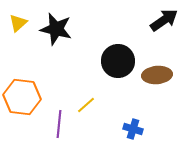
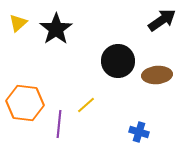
black arrow: moved 2 px left
black star: rotated 24 degrees clockwise
orange hexagon: moved 3 px right, 6 px down
blue cross: moved 6 px right, 3 px down
